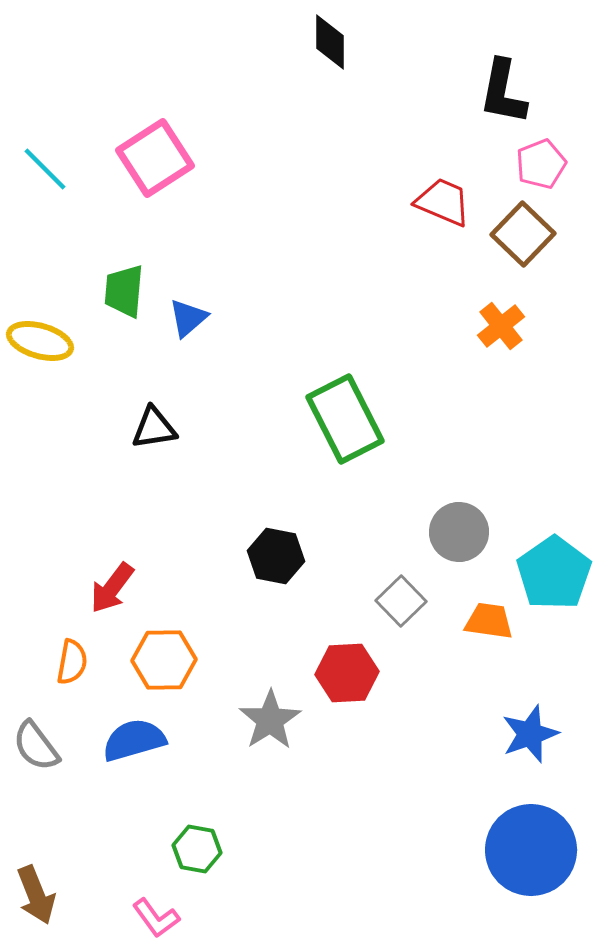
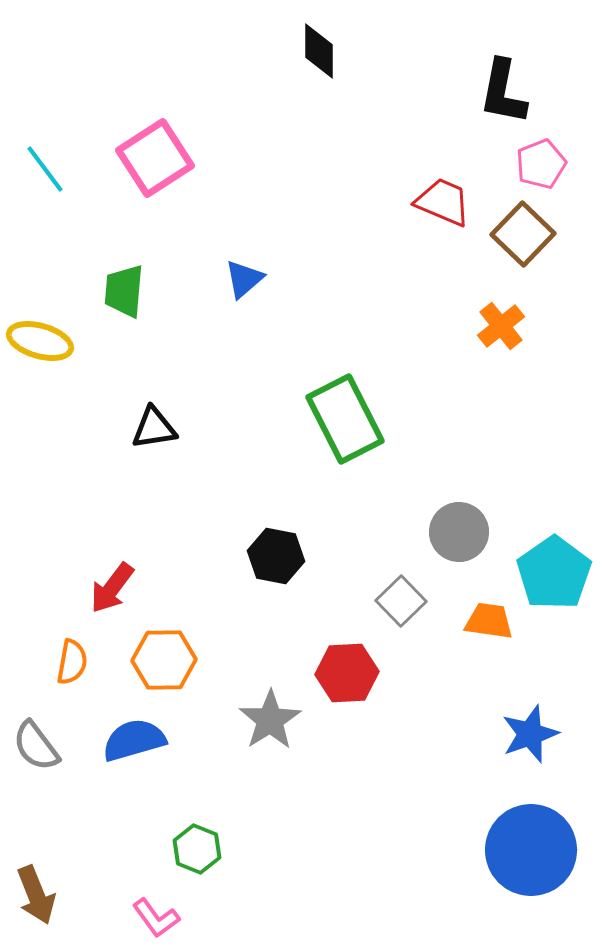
black diamond: moved 11 px left, 9 px down
cyan line: rotated 8 degrees clockwise
blue triangle: moved 56 px right, 39 px up
green hexagon: rotated 12 degrees clockwise
